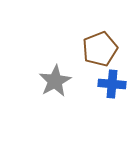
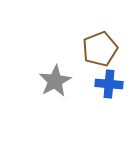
blue cross: moved 3 px left
